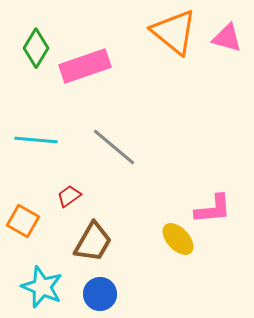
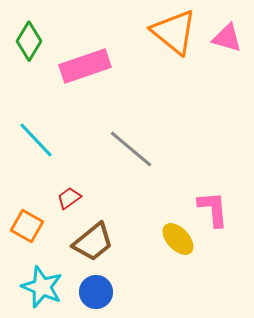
green diamond: moved 7 px left, 7 px up
cyan line: rotated 42 degrees clockwise
gray line: moved 17 px right, 2 px down
red trapezoid: moved 2 px down
pink L-shape: rotated 90 degrees counterclockwise
orange square: moved 4 px right, 5 px down
brown trapezoid: rotated 21 degrees clockwise
blue circle: moved 4 px left, 2 px up
